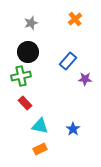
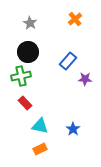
gray star: moved 1 px left; rotated 24 degrees counterclockwise
